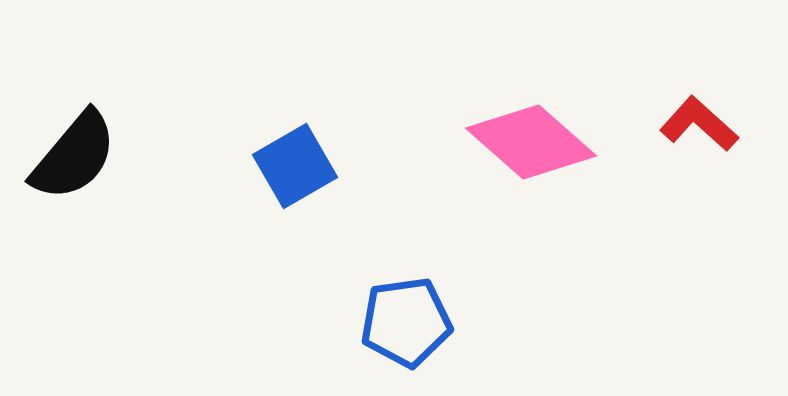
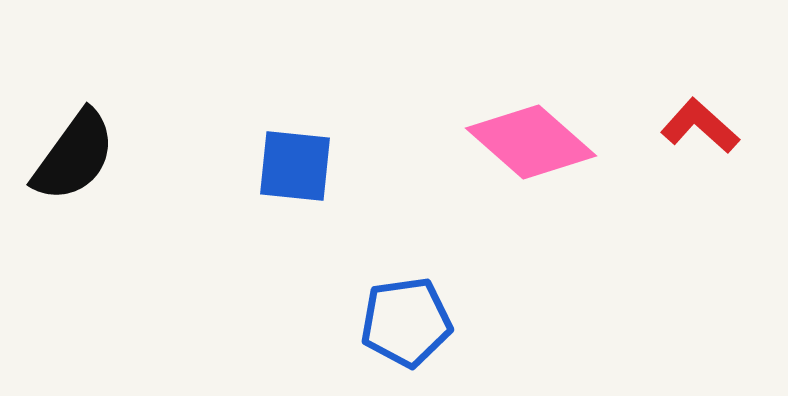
red L-shape: moved 1 px right, 2 px down
black semicircle: rotated 4 degrees counterclockwise
blue square: rotated 36 degrees clockwise
